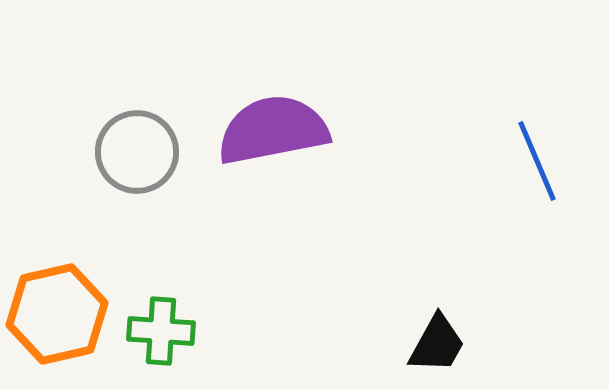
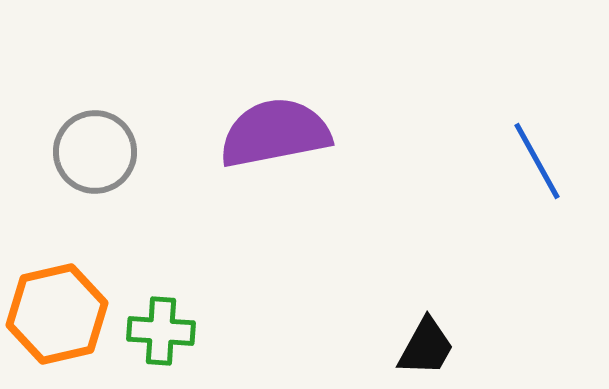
purple semicircle: moved 2 px right, 3 px down
gray circle: moved 42 px left
blue line: rotated 6 degrees counterclockwise
black trapezoid: moved 11 px left, 3 px down
